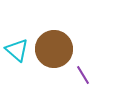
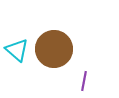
purple line: moved 1 px right, 6 px down; rotated 42 degrees clockwise
